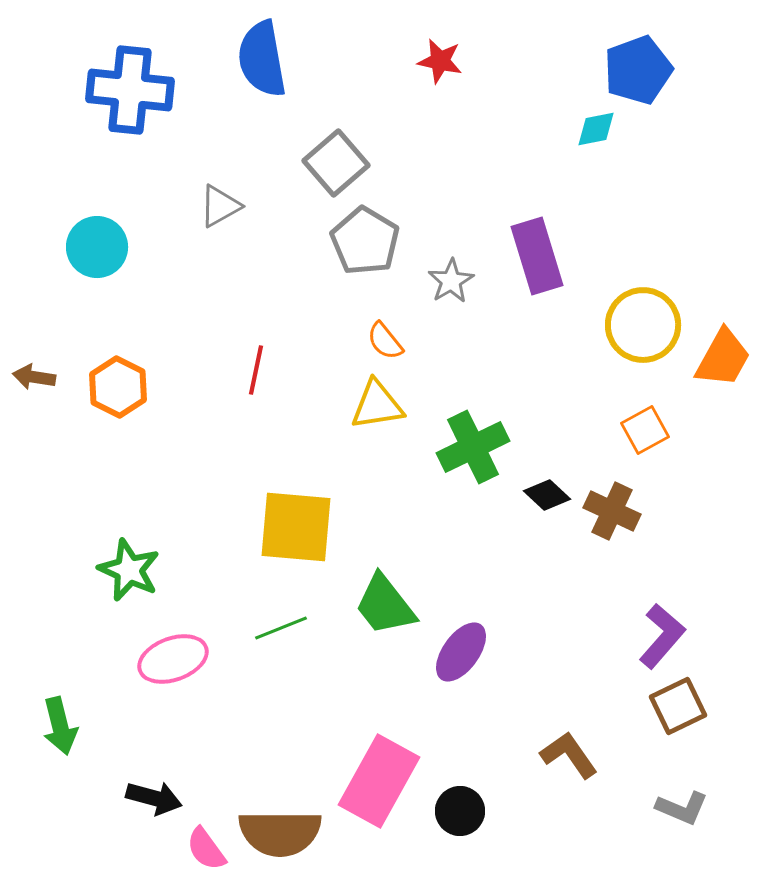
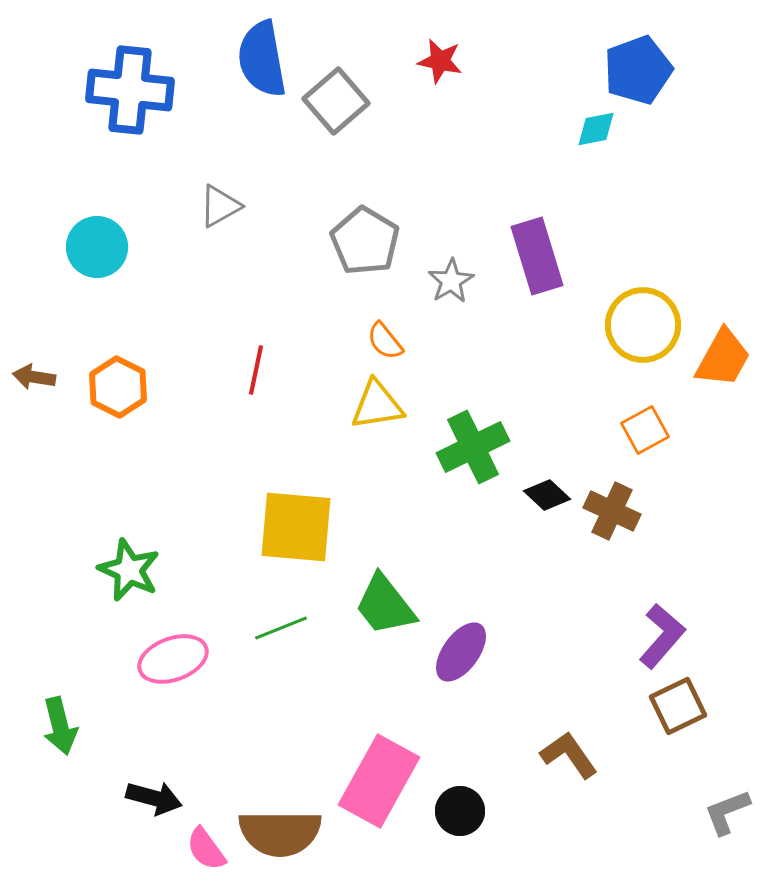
gray square: moved 62 px up
gray L-shape: moved 45 px right, 4 px down; rotated 136 degrees clockwise
